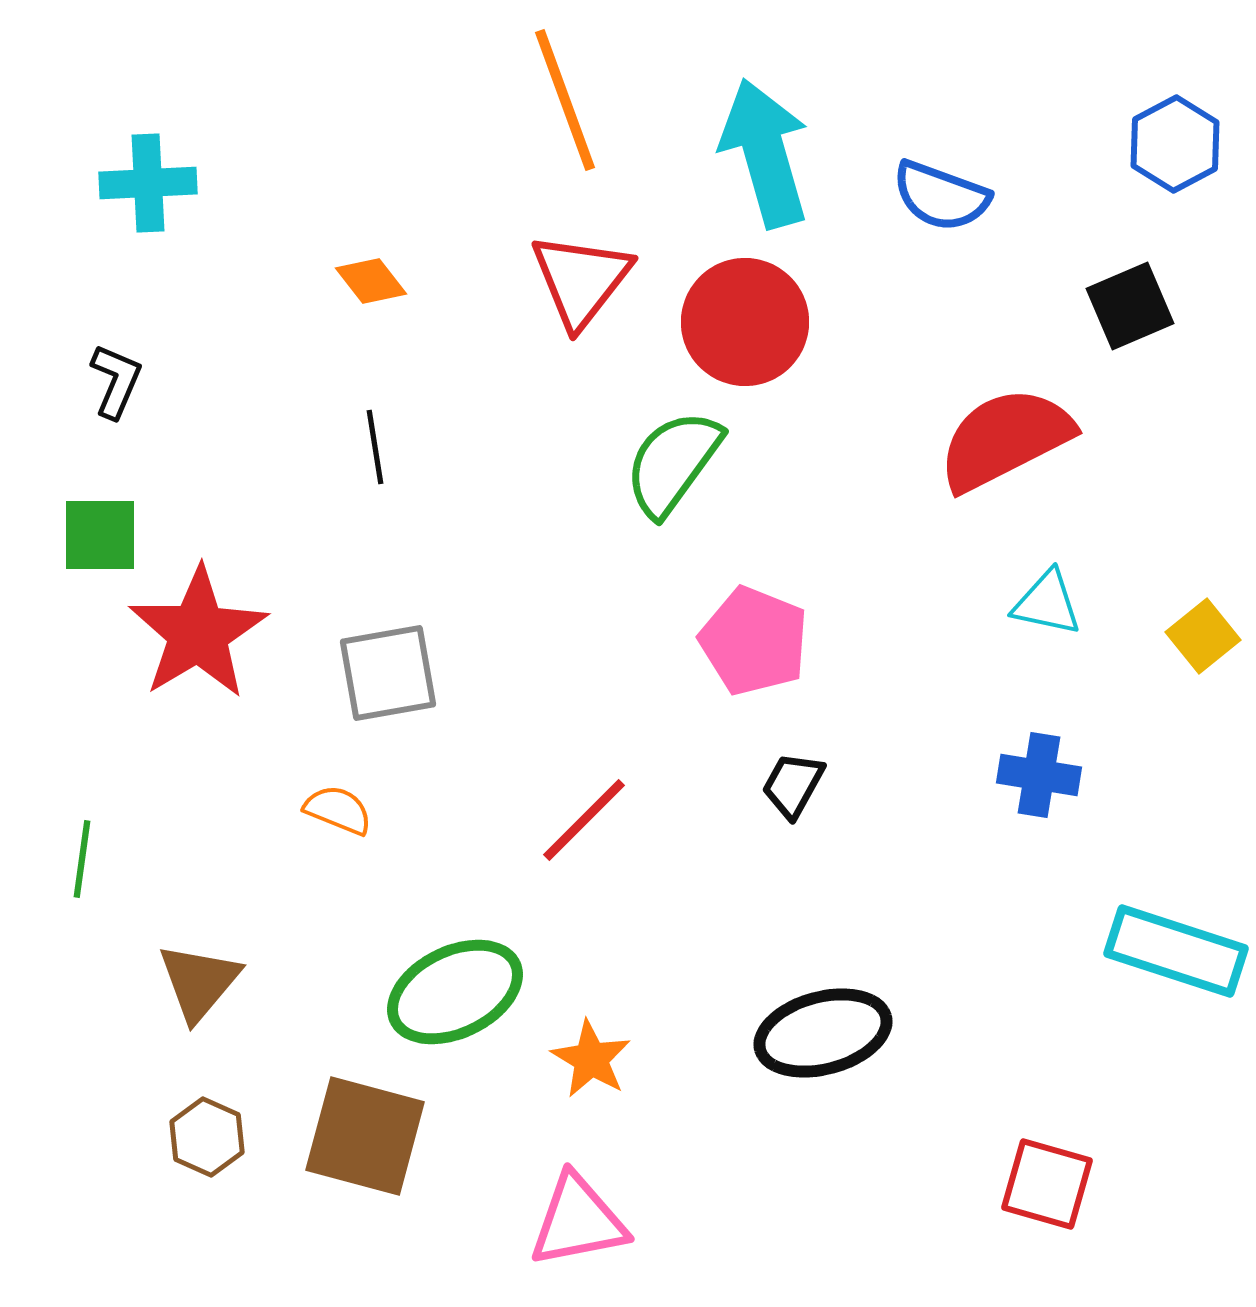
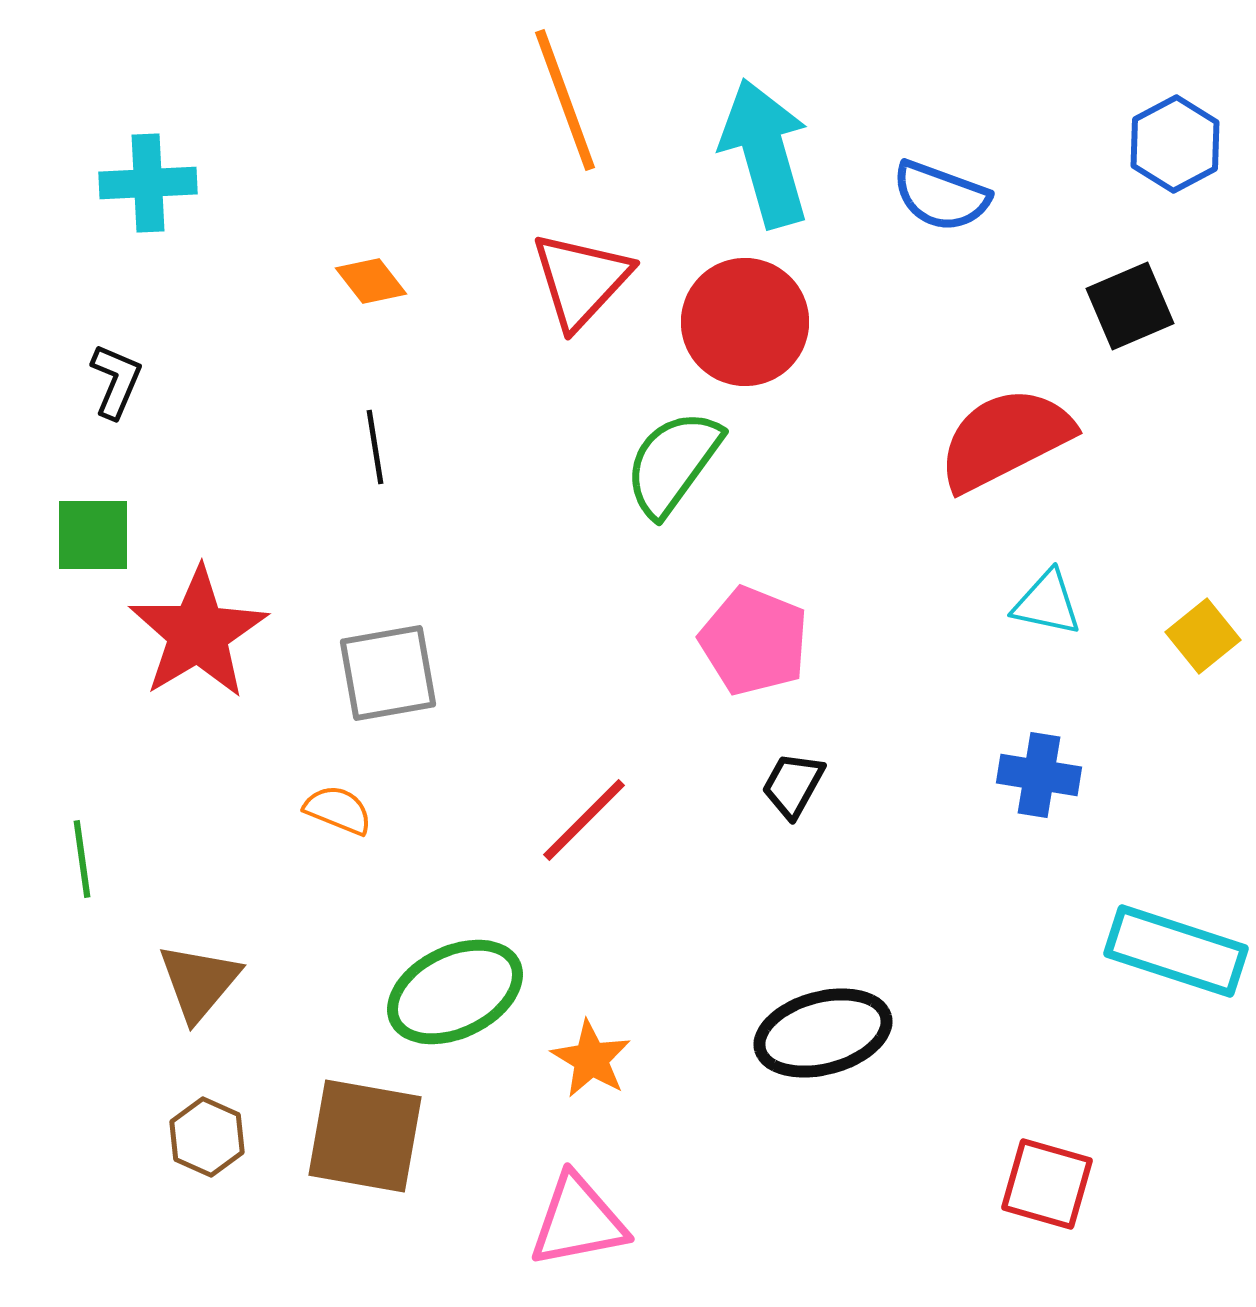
red triangle: rotated 5 degrees clockwise
green square: moved 7 px left
green line: rotated 16 degrees counterclockwise
brown square: rotated 5 degrees counterclockwise
